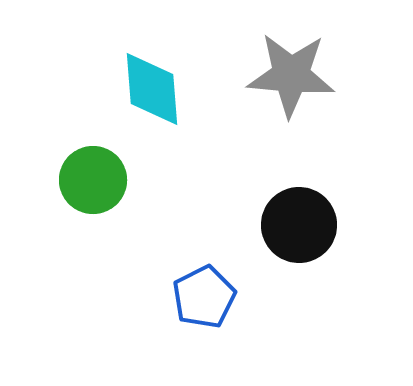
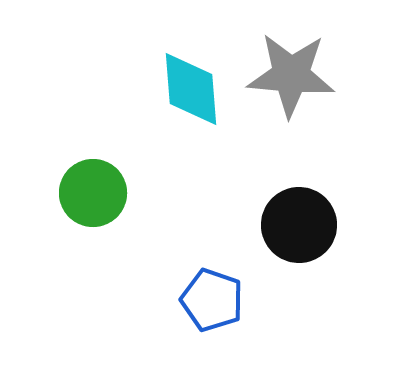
cyan diamond: moved 39 px right
green circle: moved 13 px down
blue pentagon: moved 8 px right, 3 px down; rotated 26 degrees counterclockwise
